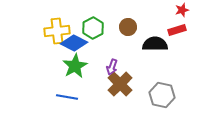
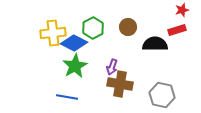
yellow cross: moved 4 px left, 2 px down
brown cross: rotated 35 degrees counterclockwise
